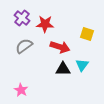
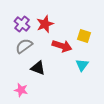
purple cross: moved 6 px down
red star: rotated 24 degrees counterclockwise
yellow square: moved 3 px left, 2 px down
red arrow: moved 2 px right, 1 px up
black triangle: moved 25 px left, 1 px up; rotated 21 degrees clockwise
pink star: rotated 16 degrees counterclockwise
